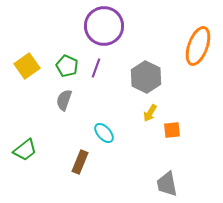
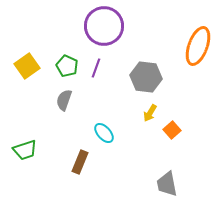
gray hexagon: rotated 20 degrees counterclockwise
orange square: rotated 36 degrees counterclockwise
green trapezoid: rotated 20 degrees clockwise
